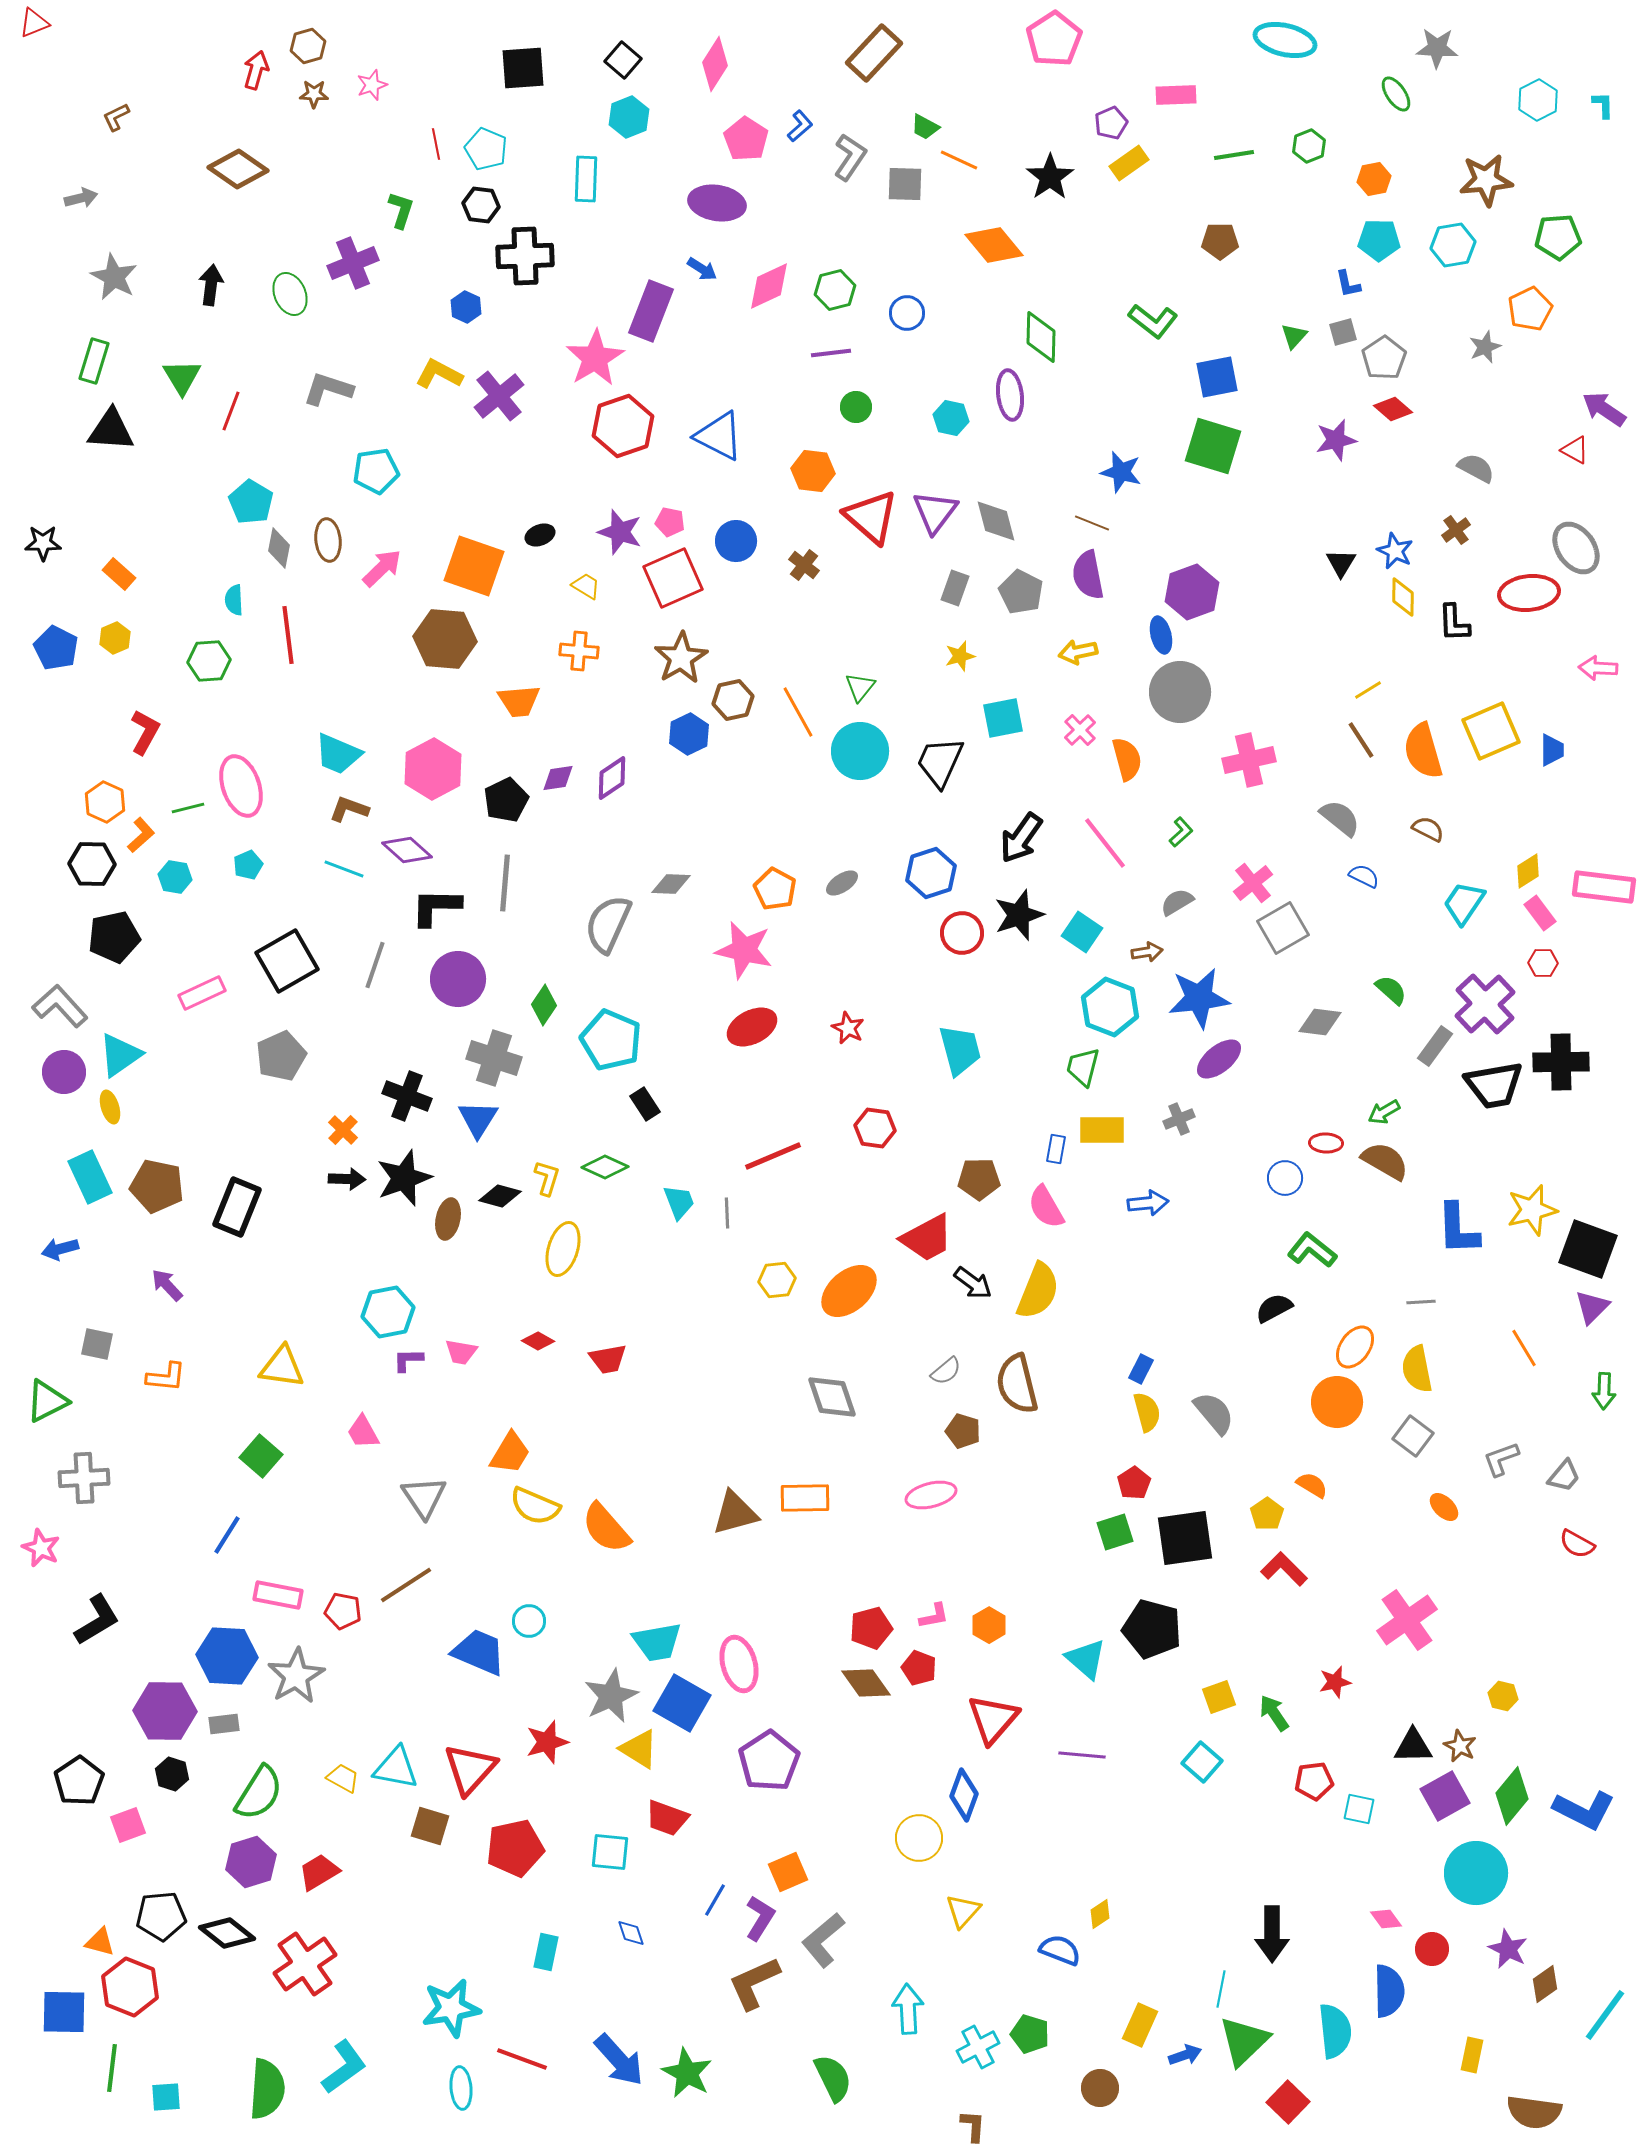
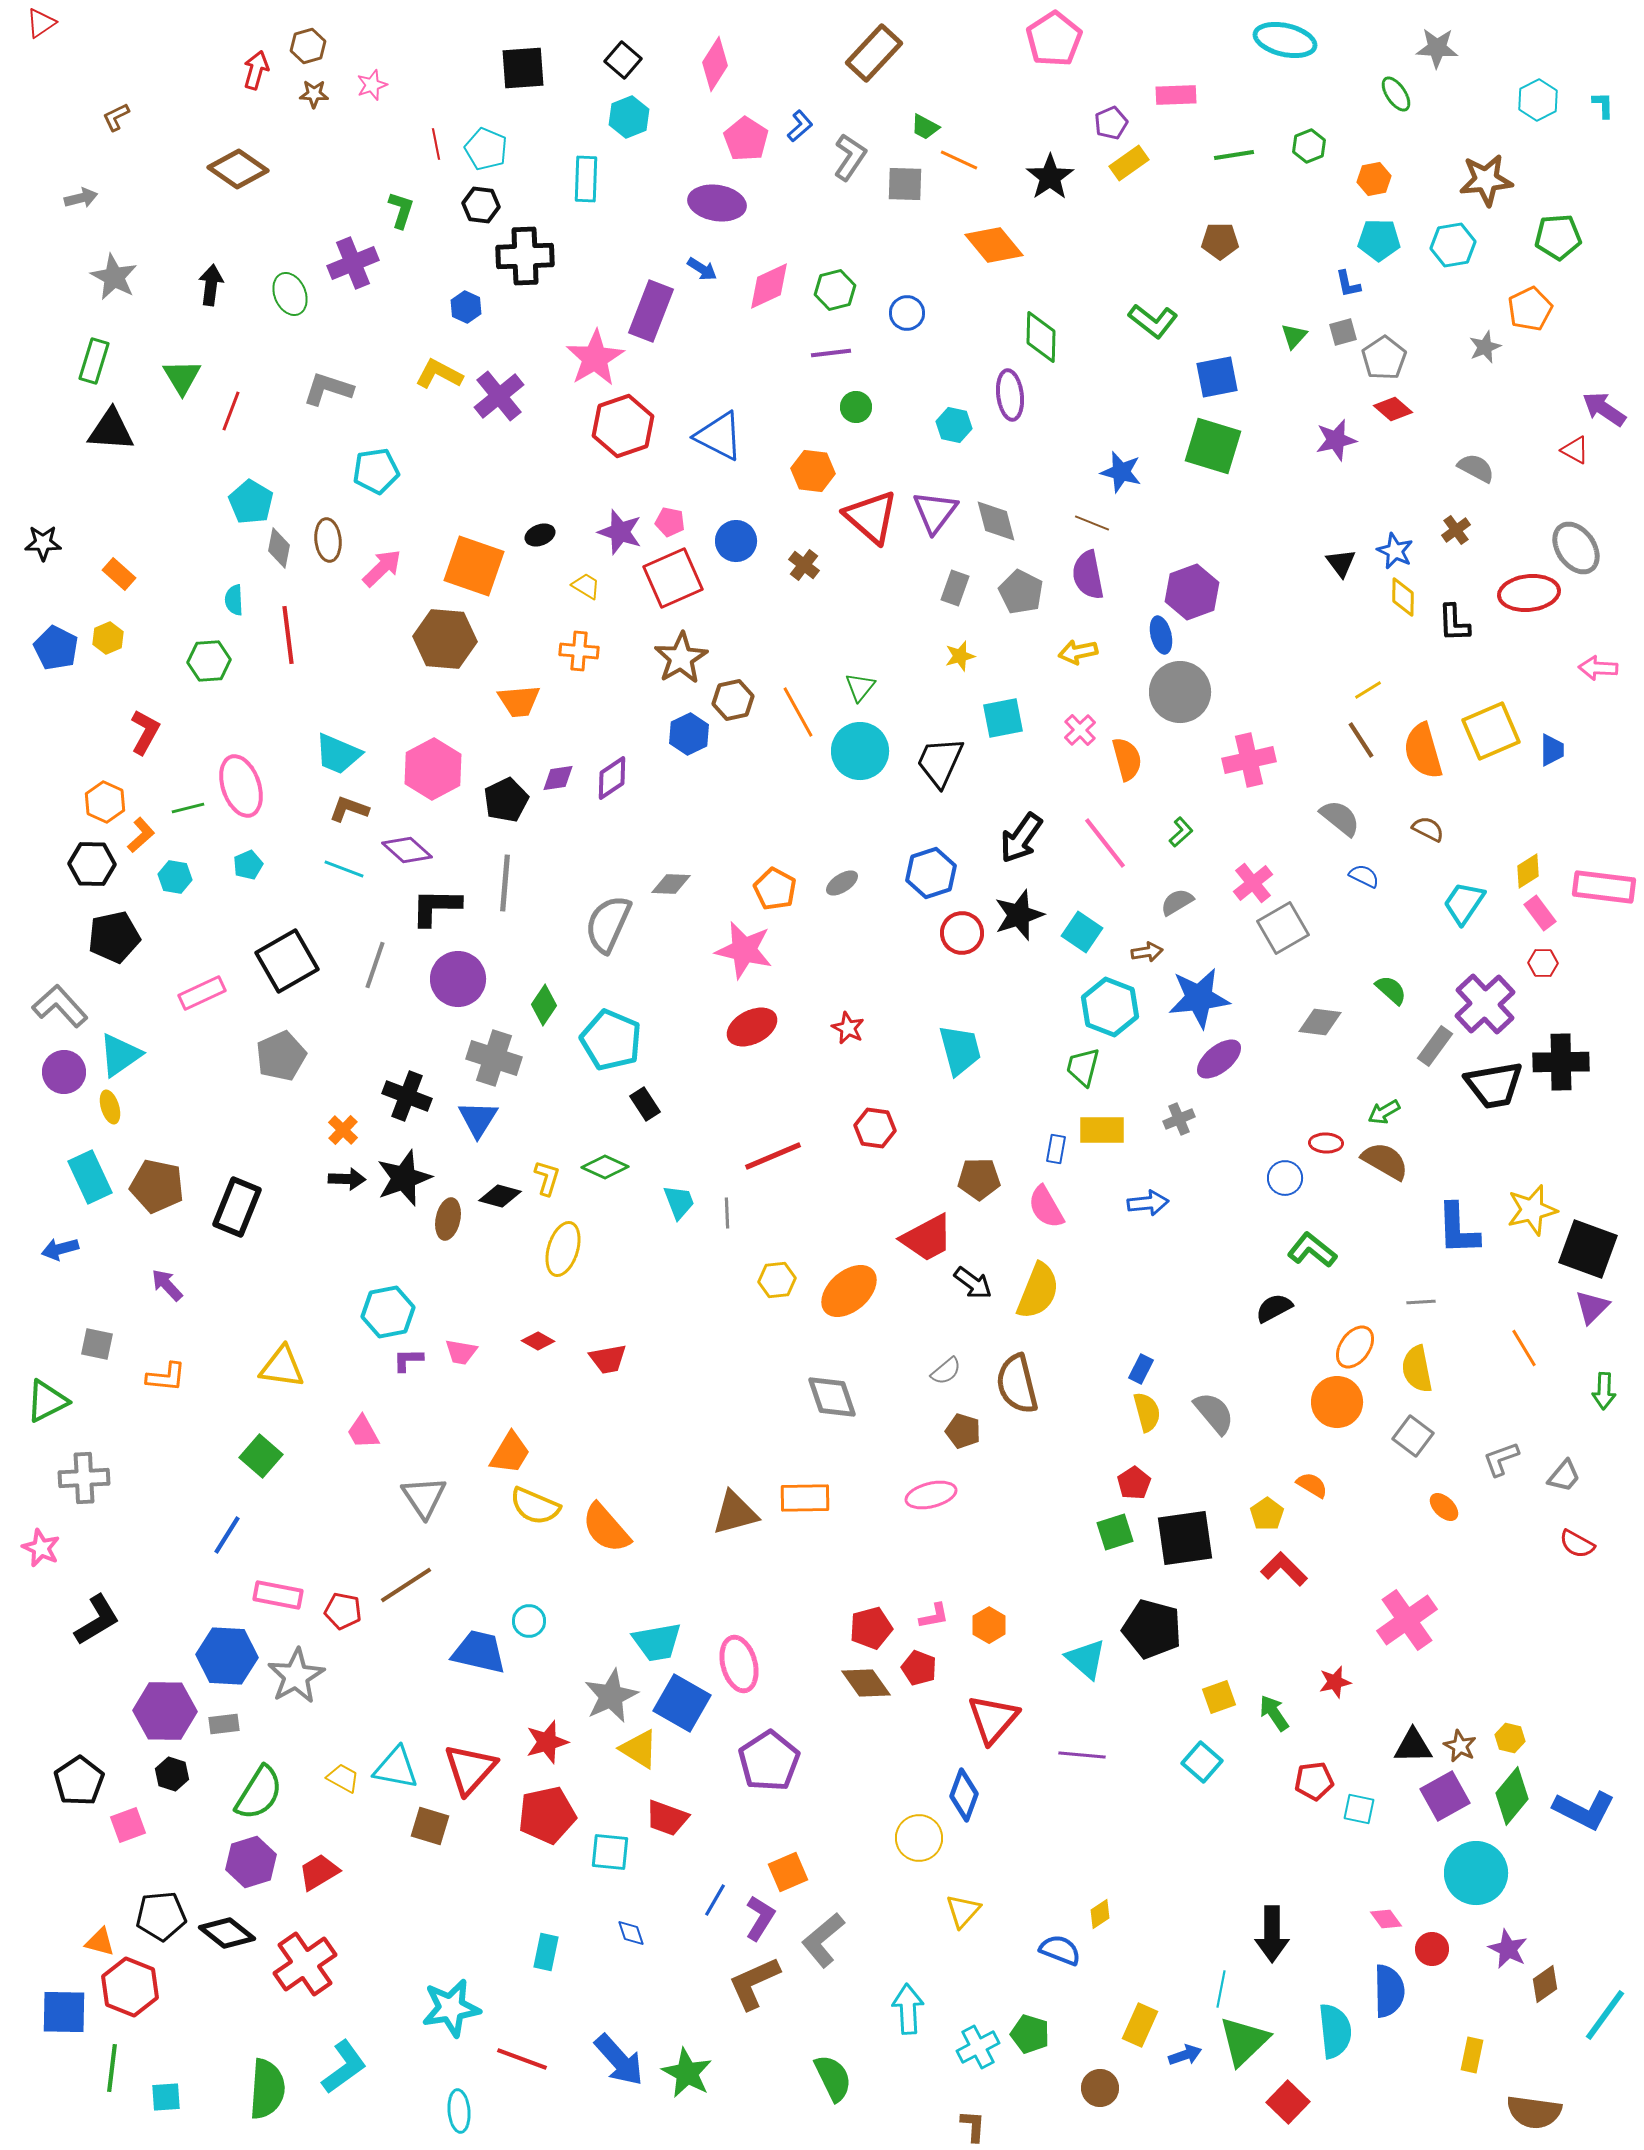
red triangle at (34, 23): moved 7 px right; rotated 12 degrees counterclockwise
cyan hexagon at (951, 418): moved 3 px right, 7 px down
black triangle at (1341, 563): rotated 8 degrees counterclockwise
yellow hexagon at (115, 638): moved 7 px left
blue trapezoid at (479, 1652): rotated 10 degrees counterclockwise
yellow hexagon at (1503, 1696): moved 7 px right, 42 px down
red pentagon at (515, 1848): moved 32 px right, 33 px up
cyan ellipse at (461, 2088): moved 2 px left, 23 px down
